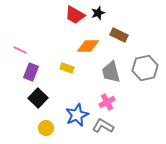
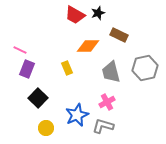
yellow rectangle: rotated 48 degrees clockwise
purple rectangle: moved 4 px left, 3 px up
gray L-shape: rotated 15 degrees counterclockwise
